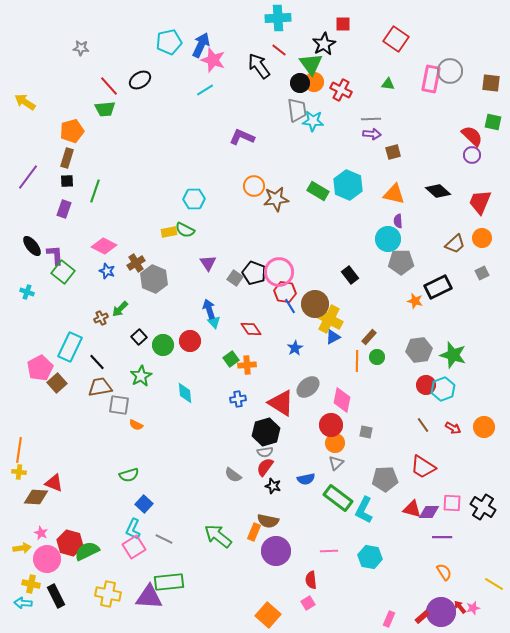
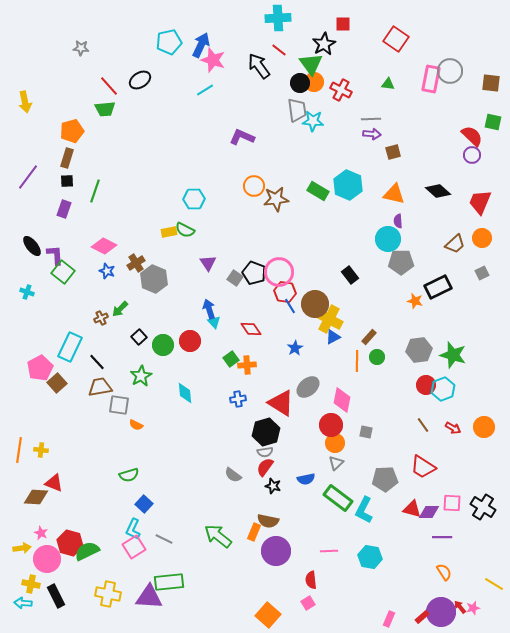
yellow arrow at (25, 102): rotated 135 degrees counterclockwise
yellow cross at (19, 472): moved 22 px right, 22 px up
